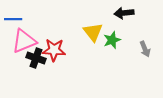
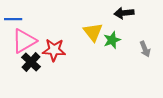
pink triangle: rotated 8 degrees counterclockwise
black cross: moved 5 px left, 4 px down; rotated 24 degrees clockwise
